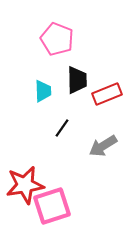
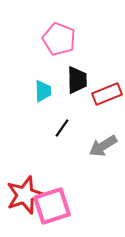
pink pentagon: moved 2 px right
red star: moved 10 px down; rotated 9 degrees counterclockwise
